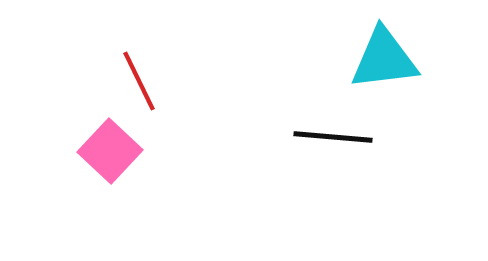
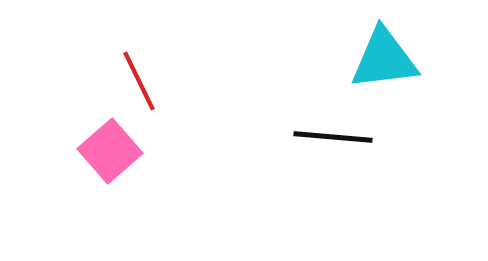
pink square: rotated 6 degrees clockwise
